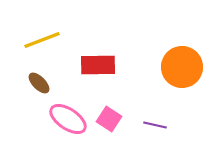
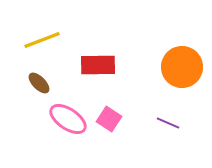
purple line: moved 13 px right, 2 px up; rotated 10 degrees clockwise
